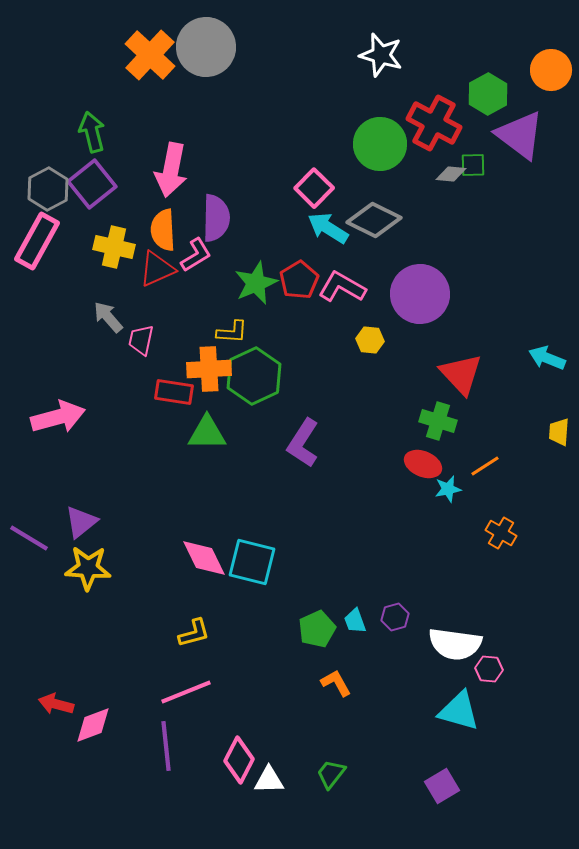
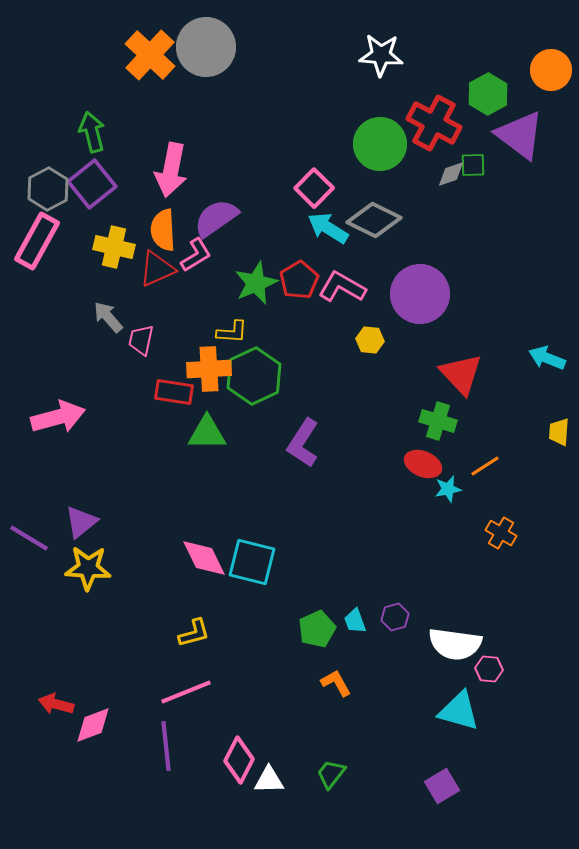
white star at (381, 55): rotated 12 degrees counterclockwise
gray diamond at (451, 174): rotated 24 degrees counterclockwise
purple semicircle at (216, 218): rotated 126 degrees counterclockwise
